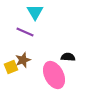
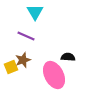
purple line: moved 1 px right, 4 px down
